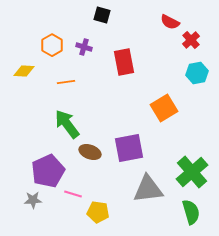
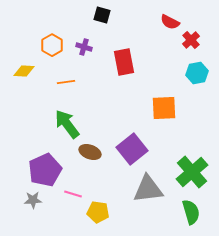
orange square: rotated 28 degrees clockwise
purple square: moved 3 px right, 1 px down; rotated 28 degrees counterclockwise
purple pentagon: moved 3 px left, 1 px up
